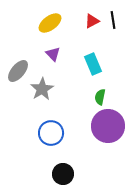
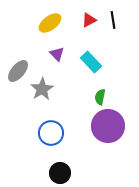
red triangle: moved 3 px left, 1 px up
purple triangle: moved 4 px right
cyan rectangle: moved 2 px left, 2 px up; rotated 20 degrees counterclockwise
black circle: moved 3 px left, 1 px up
